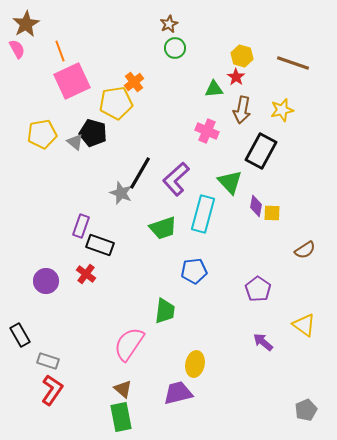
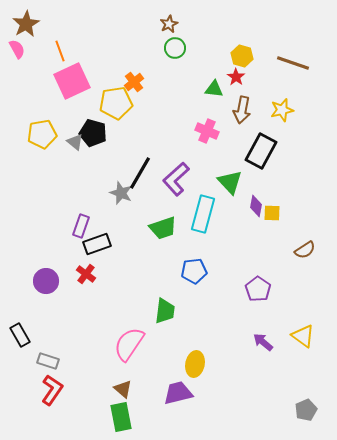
green triangle at (214, 89): rotated 12 degrees clockwise
black rectangle at (100, 245): moved 3 px left, 1 px up; rotated 40 degrees counterclockwise
yellow triangle at (304, 325): moved 1 px left, 11 px down
